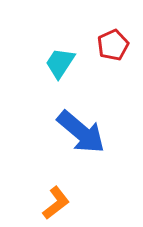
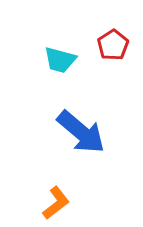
red pentagon: rotated 8 degrees counterclockwise
cyan trapezoid: moved 3 px up; rotated 108 degrees counterclockwise
